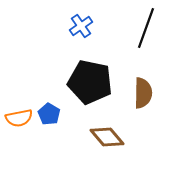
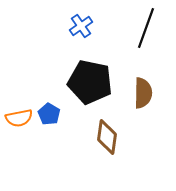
brown diamond: rotated 48 degrees clockwise
